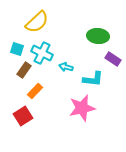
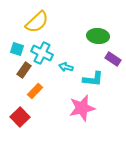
red square: moved 3 px left, 1 px down; rotated 12 degrees counterclockwise
